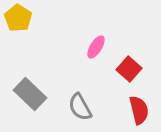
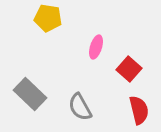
yellow pentagon: moved 30 px right; rotated 24 degrees counterclockwise
pink ellipse: rotated 15 degrees counterclockwise
